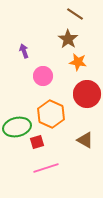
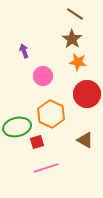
brown star: moved 4 px right
